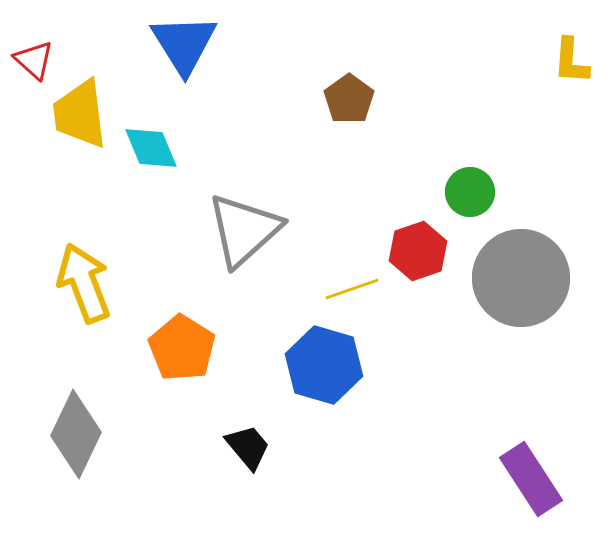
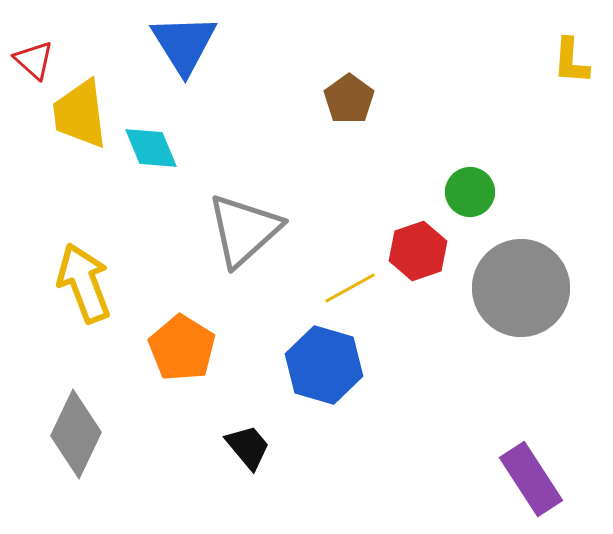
gray circle: moved 10 px down
yellow line: moved 2 px left, 1 px up; rotated 10 degrees counterclockwise
